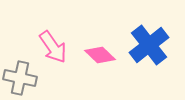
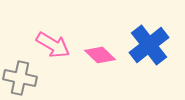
pink arrow: moved 2 px up; rotated 24 degrees counterclockwise
